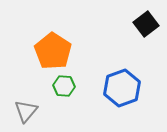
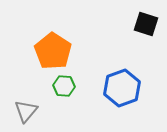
black square: rotated 35 degrees counterclockwise
